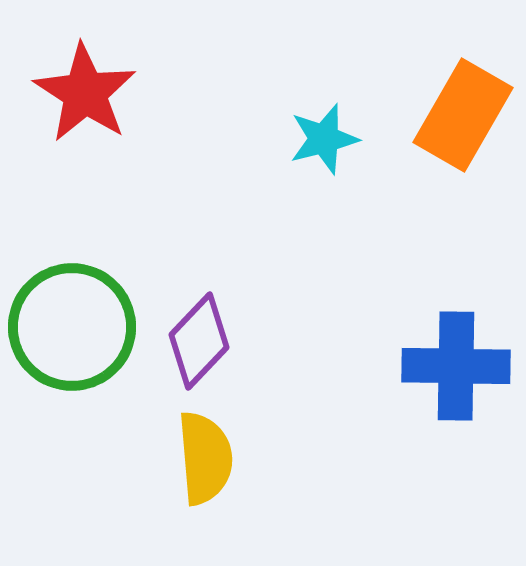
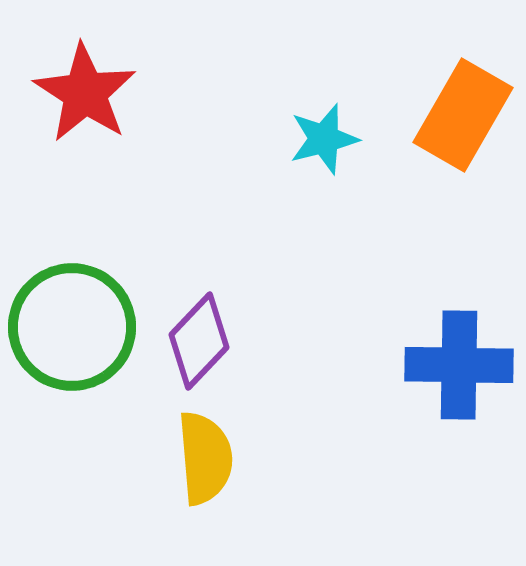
blue cross: moved 3 px right, 1 px up
